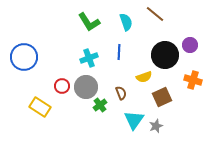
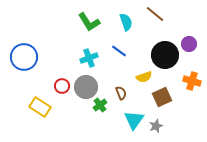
purple circle: moved 1 px left, 1 px up
blue line: moved 1 px up; rotated 56 degrees counterclockwise
orange cross: moved 1 px left, 1 px down
